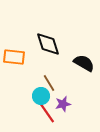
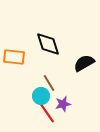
black semicircle: rotated 60 degrees counterclockwise
